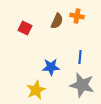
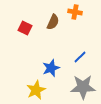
orange cross: moved 2 px left, 4 px up
brown semicircle: moved 4 px left, 1 px down
blue line: rotated 40 degrees clockwise
blue star: moved 1 px down; rotated 18 degrees counterclockwise
gray star: moved 1 px right, 2 px down; rotated 15 degrees counterclockwise
